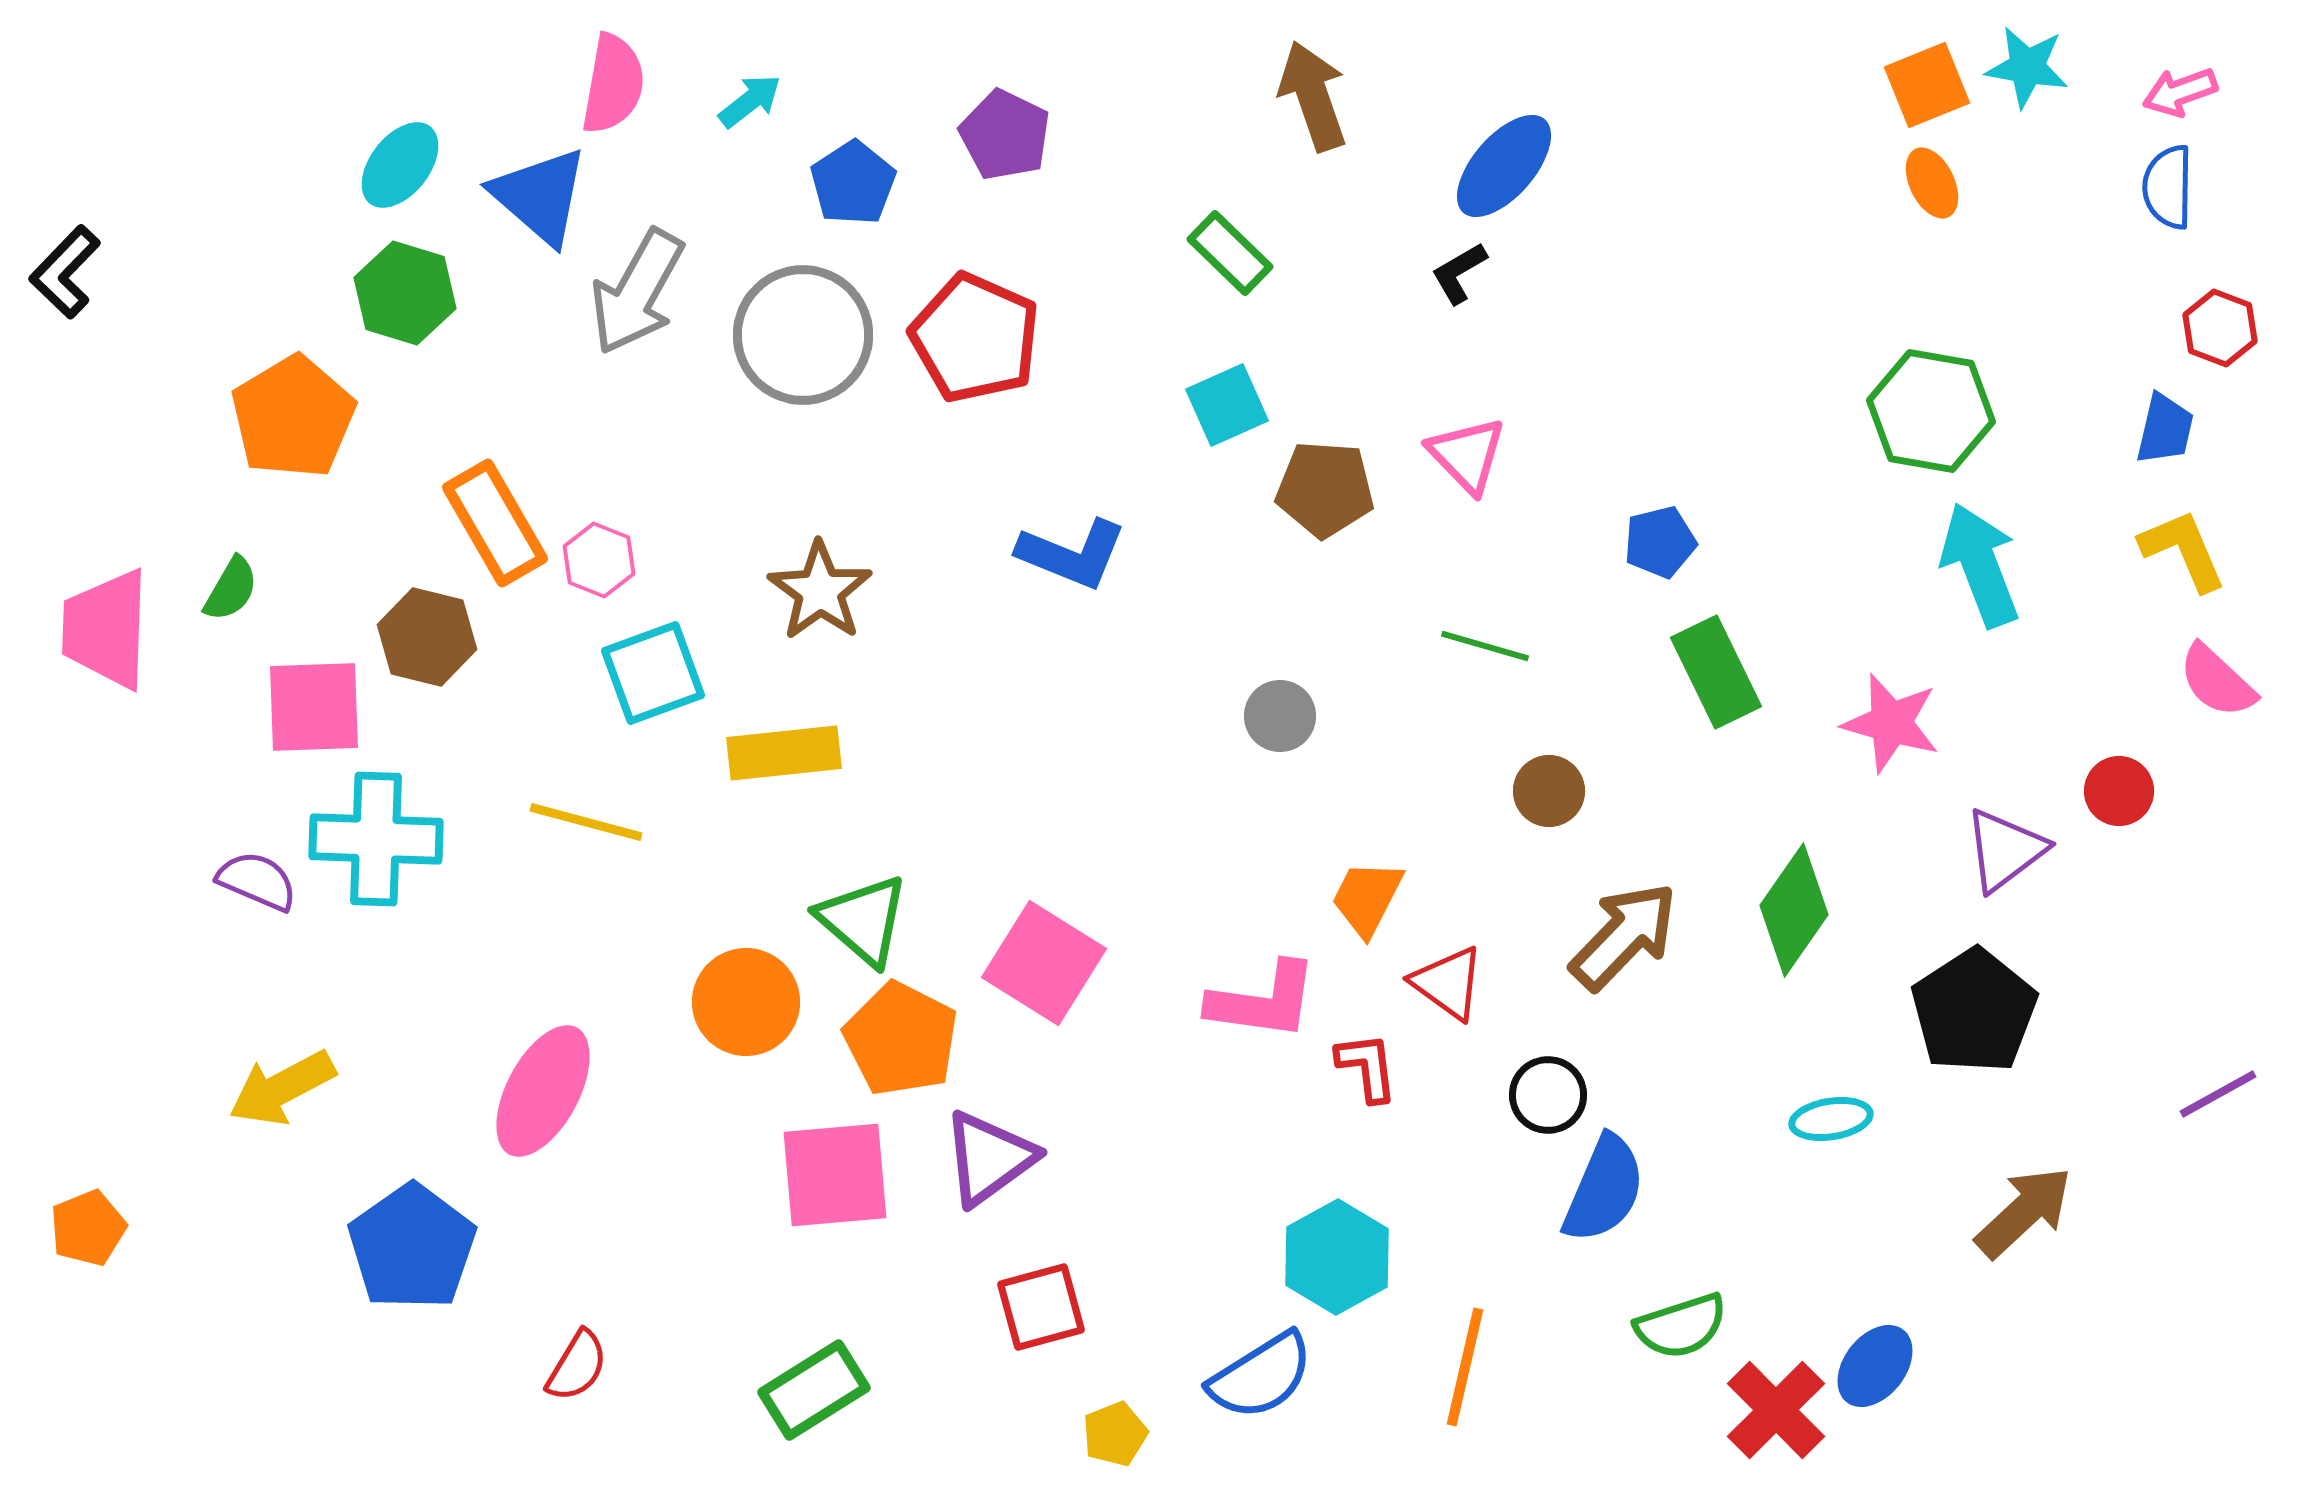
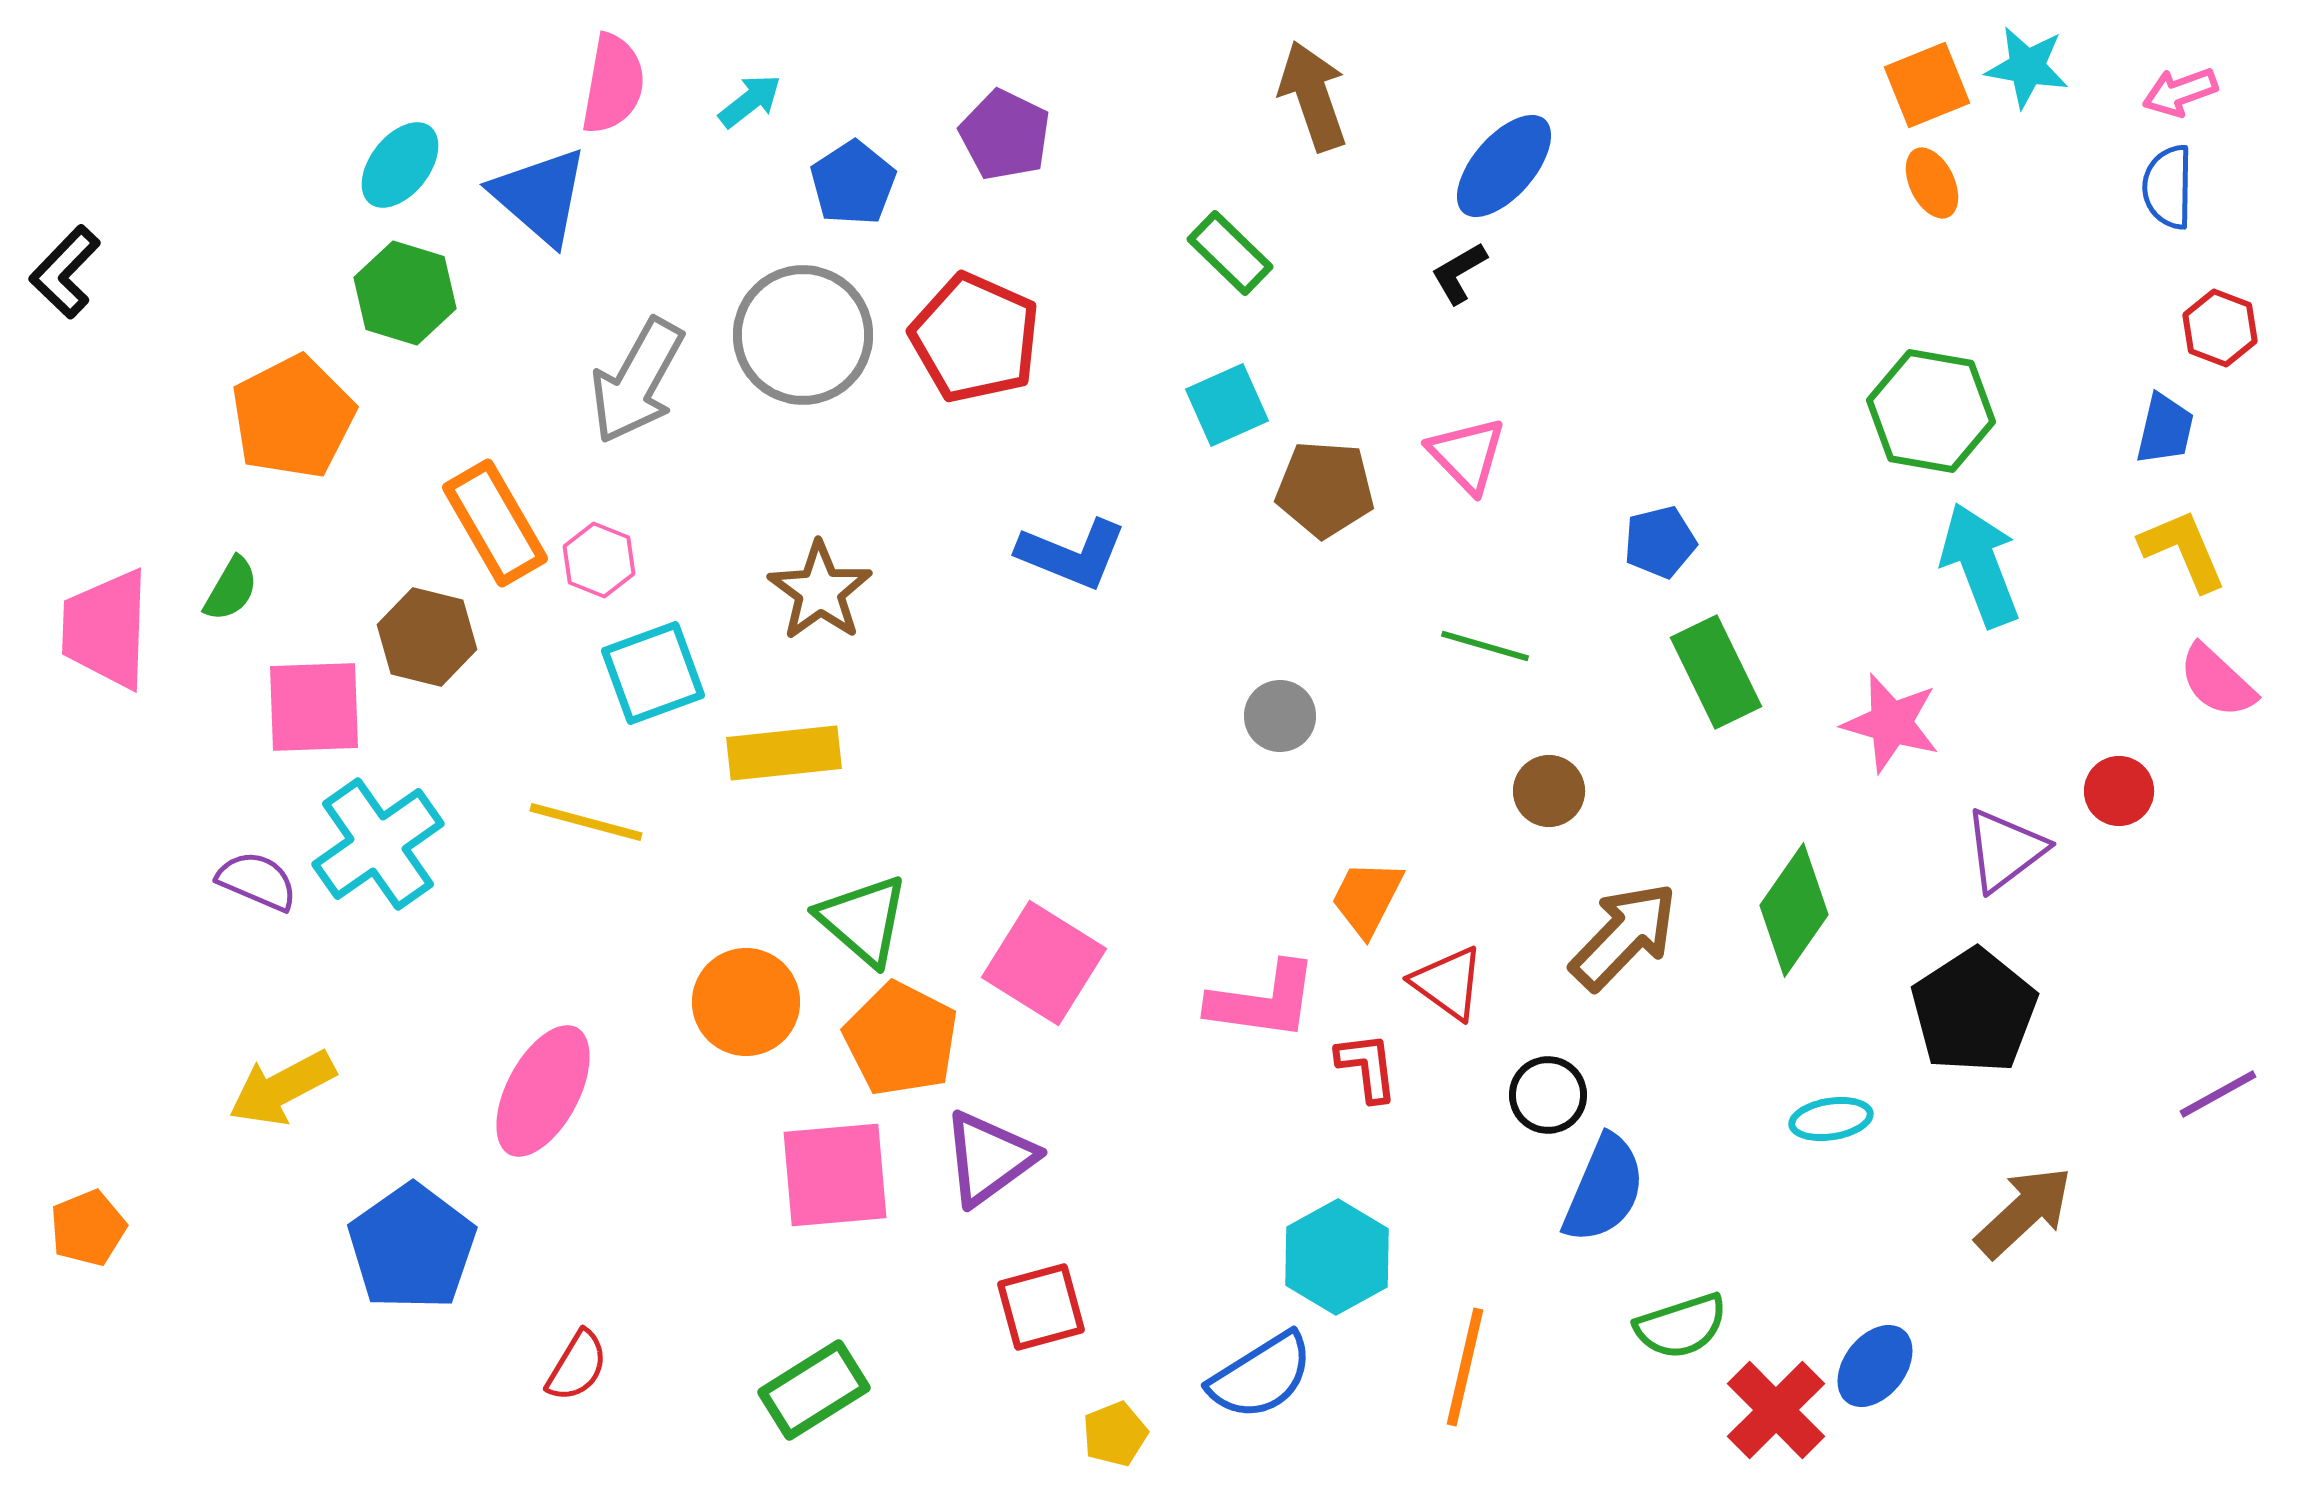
gray arrow at (637, 292): moved 89 px down
orange pentagon at (293, 417): rotated 4 degrees clockwise
cyan cross at (376, 839): moved 2 px right, 5 px down; rotated 37 degrees counterclockwise
